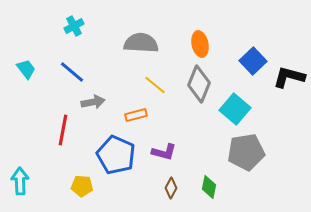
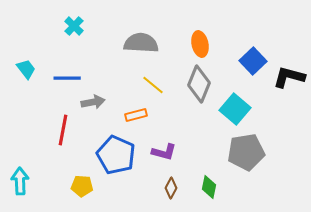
cyan cross: rotated 18 degrees counterclockwise
blue line: moved 5 px left, 6 px down; rotated 40 degrees counterclockwise
yellow line: moved 2 px left
